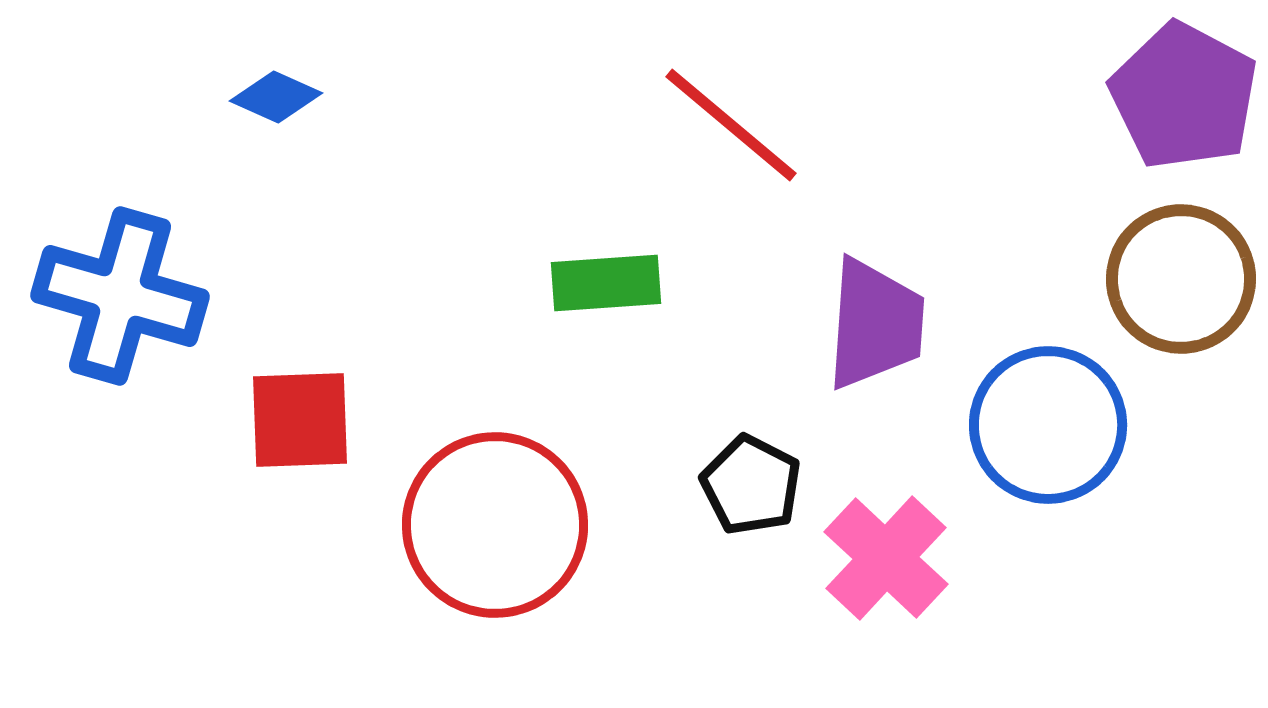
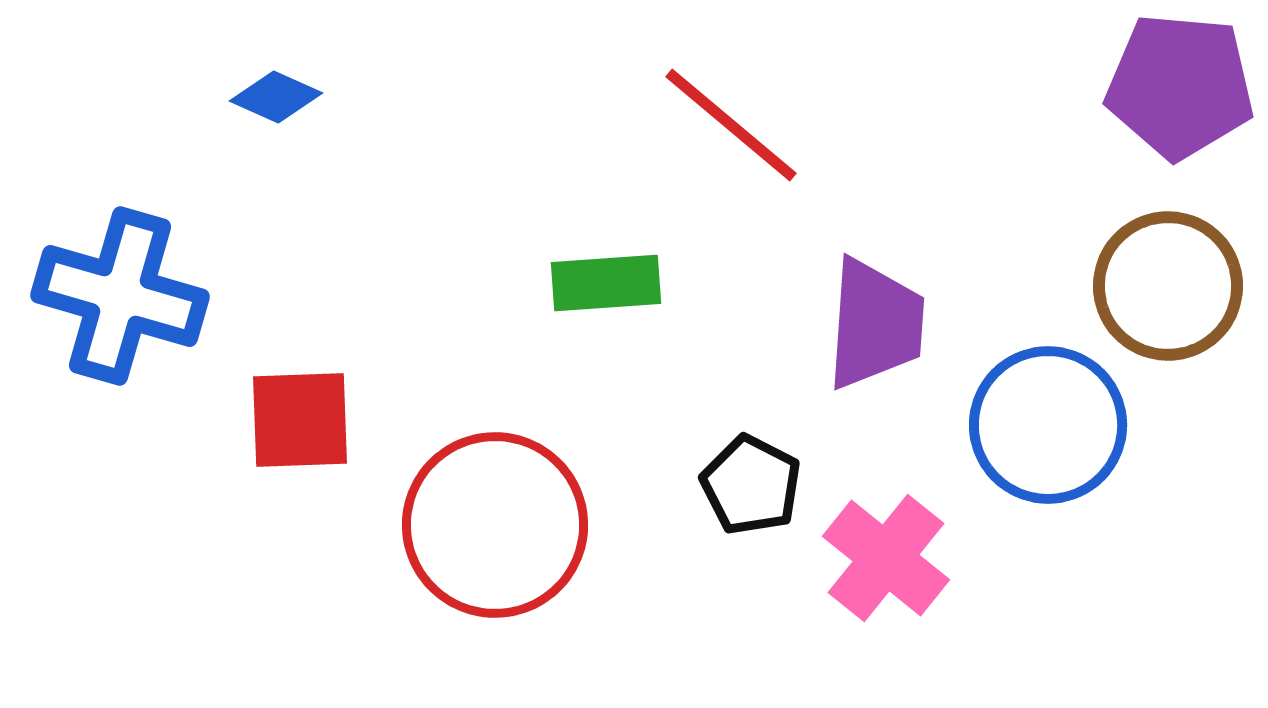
purple pentagon: moved 4 px left, 10 px up; rotated 23 degrees counterclockwise
brown circle: moved 13 px left, 7 px down
pink cross: rotated 4 degrees counterclockwise
